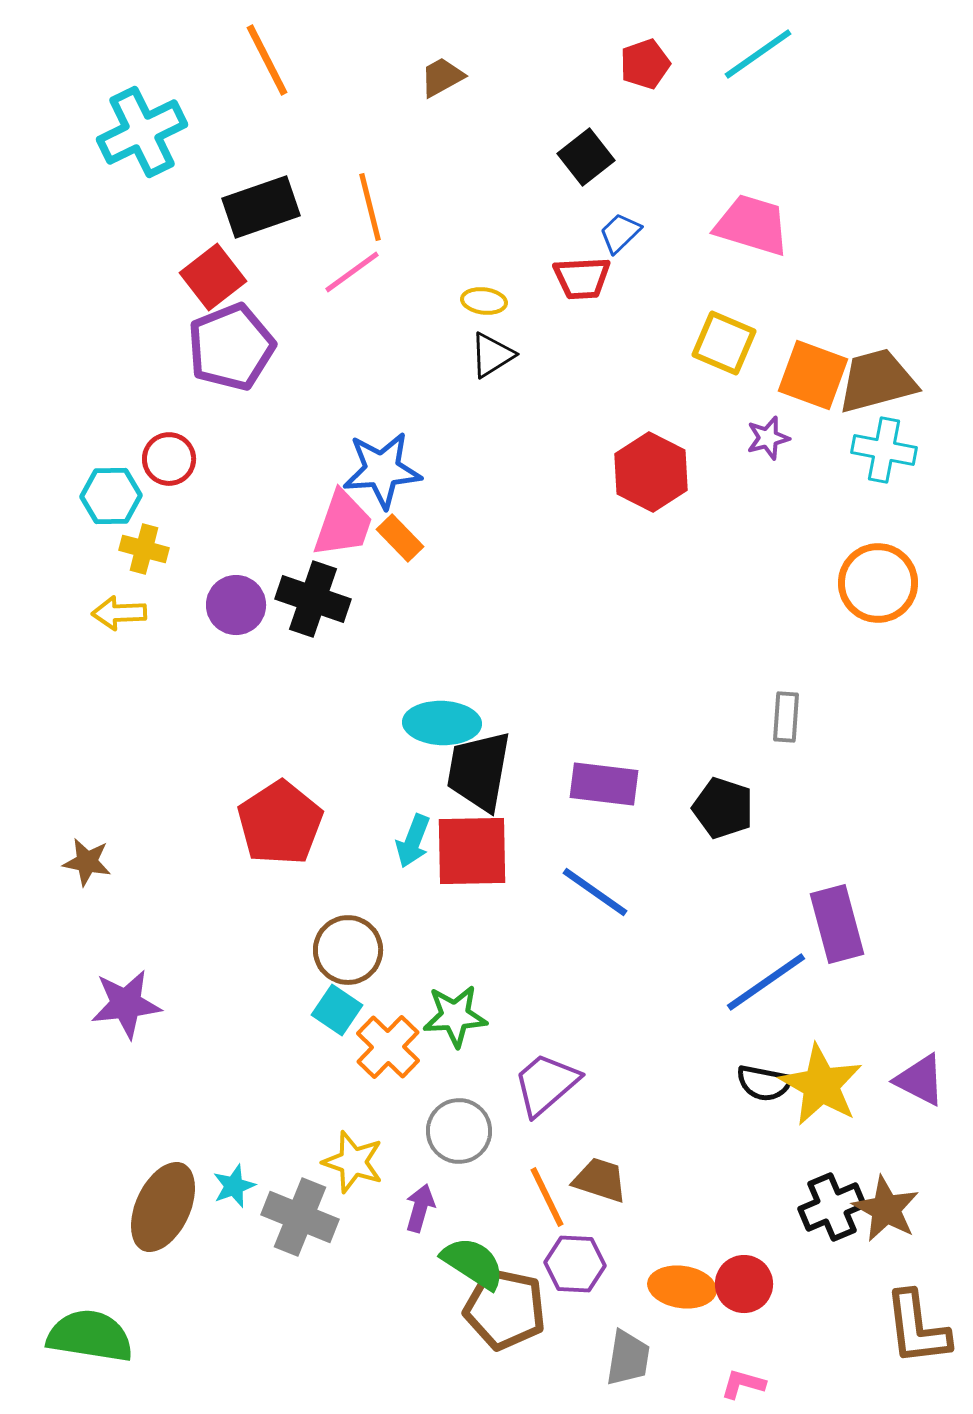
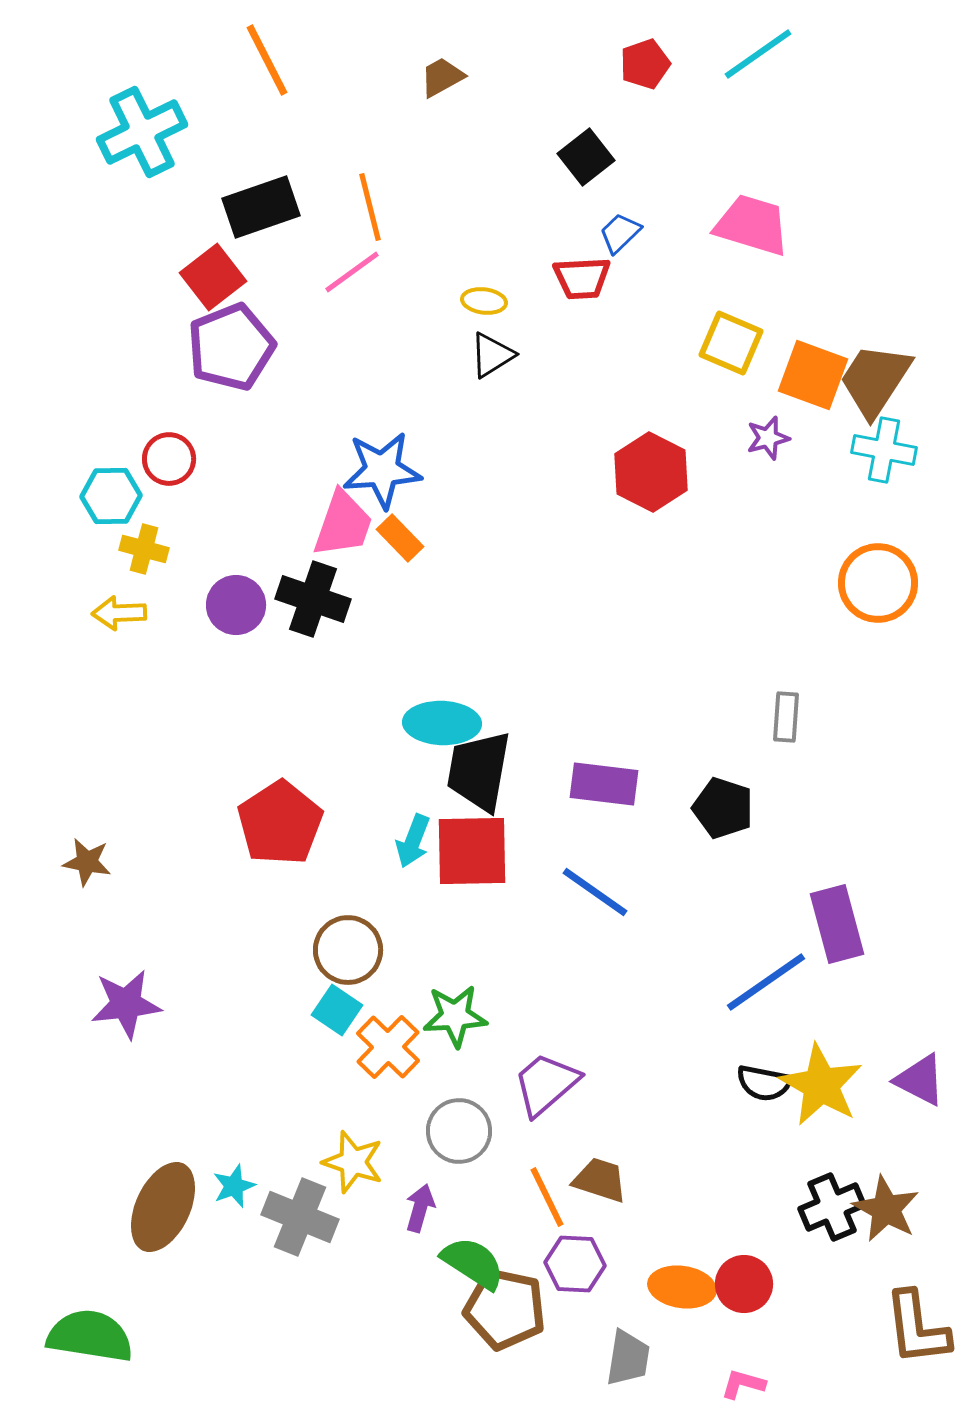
yellow square at (724, 343): moved 7 px right
brown trapezoid at (877, 381): moved 2 px left, 1 px up; rotated 42 degrees counterclockwise
